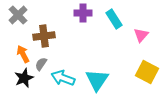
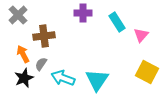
cyan rectangle: moved 3 px right, 3 px down
